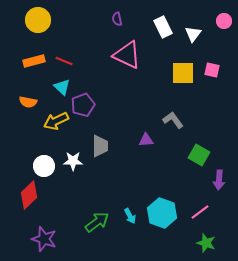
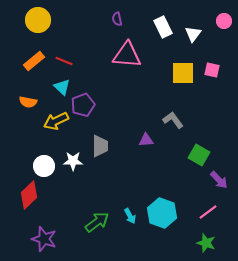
pink triangle: rotated 20 degrees counterclockwise
orange rectangle: rotated 25 degrees counterclockwise
purple arrow: rotated 48 degrees counterclockwise
pink line: moved 8 px right
